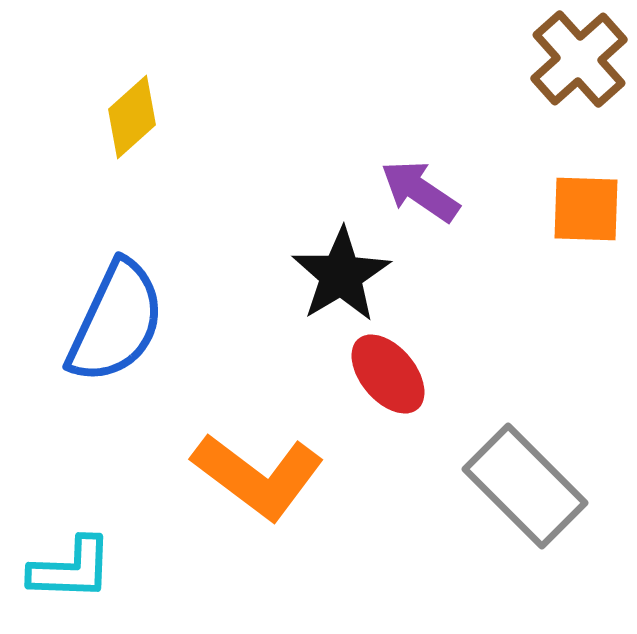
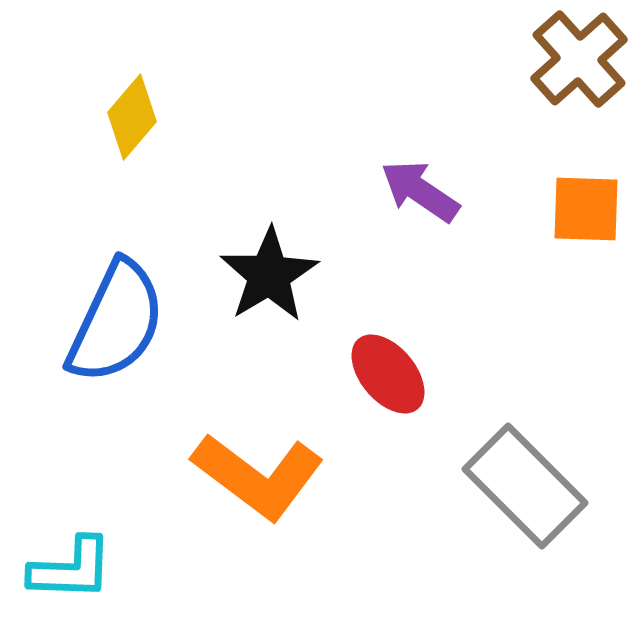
yellow diamond: rotated 8 degrees counterclockwise
black star: moved 72 px left
